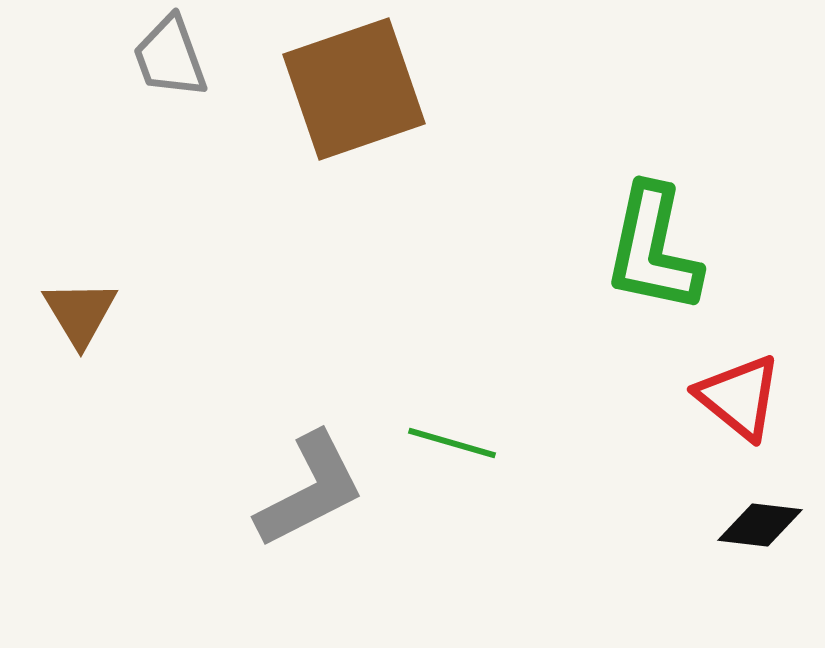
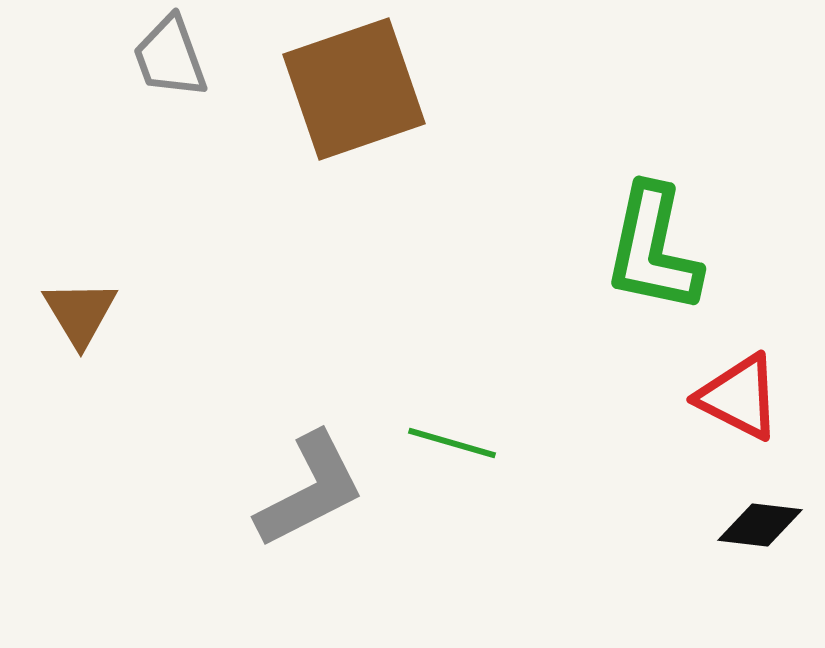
red triangle: rotated 12 degrees counterclockwise
